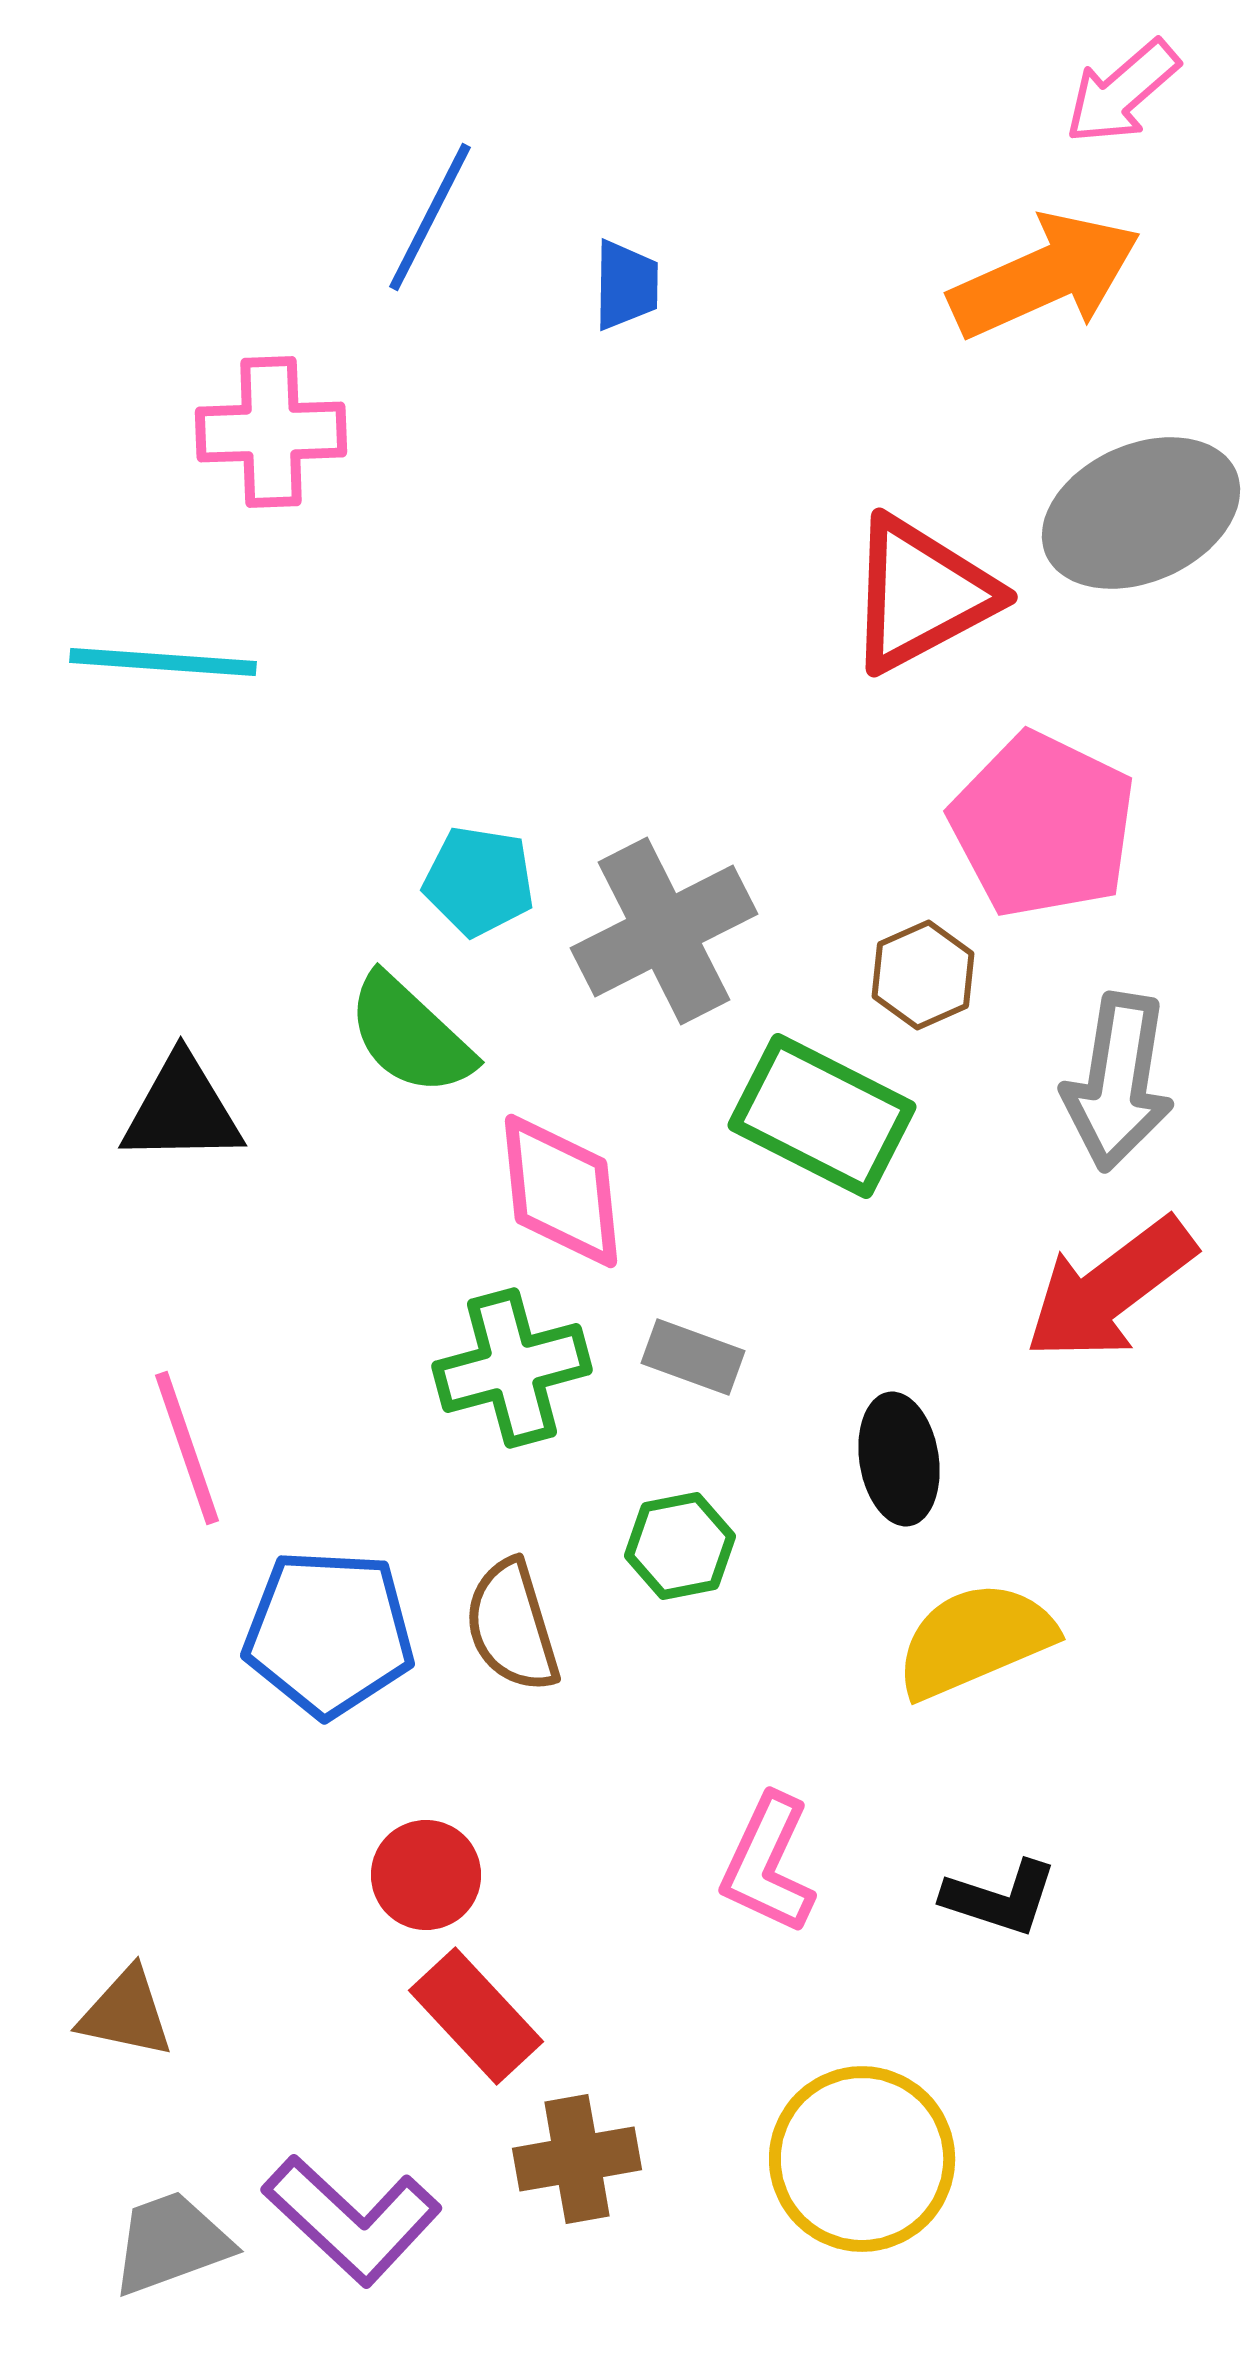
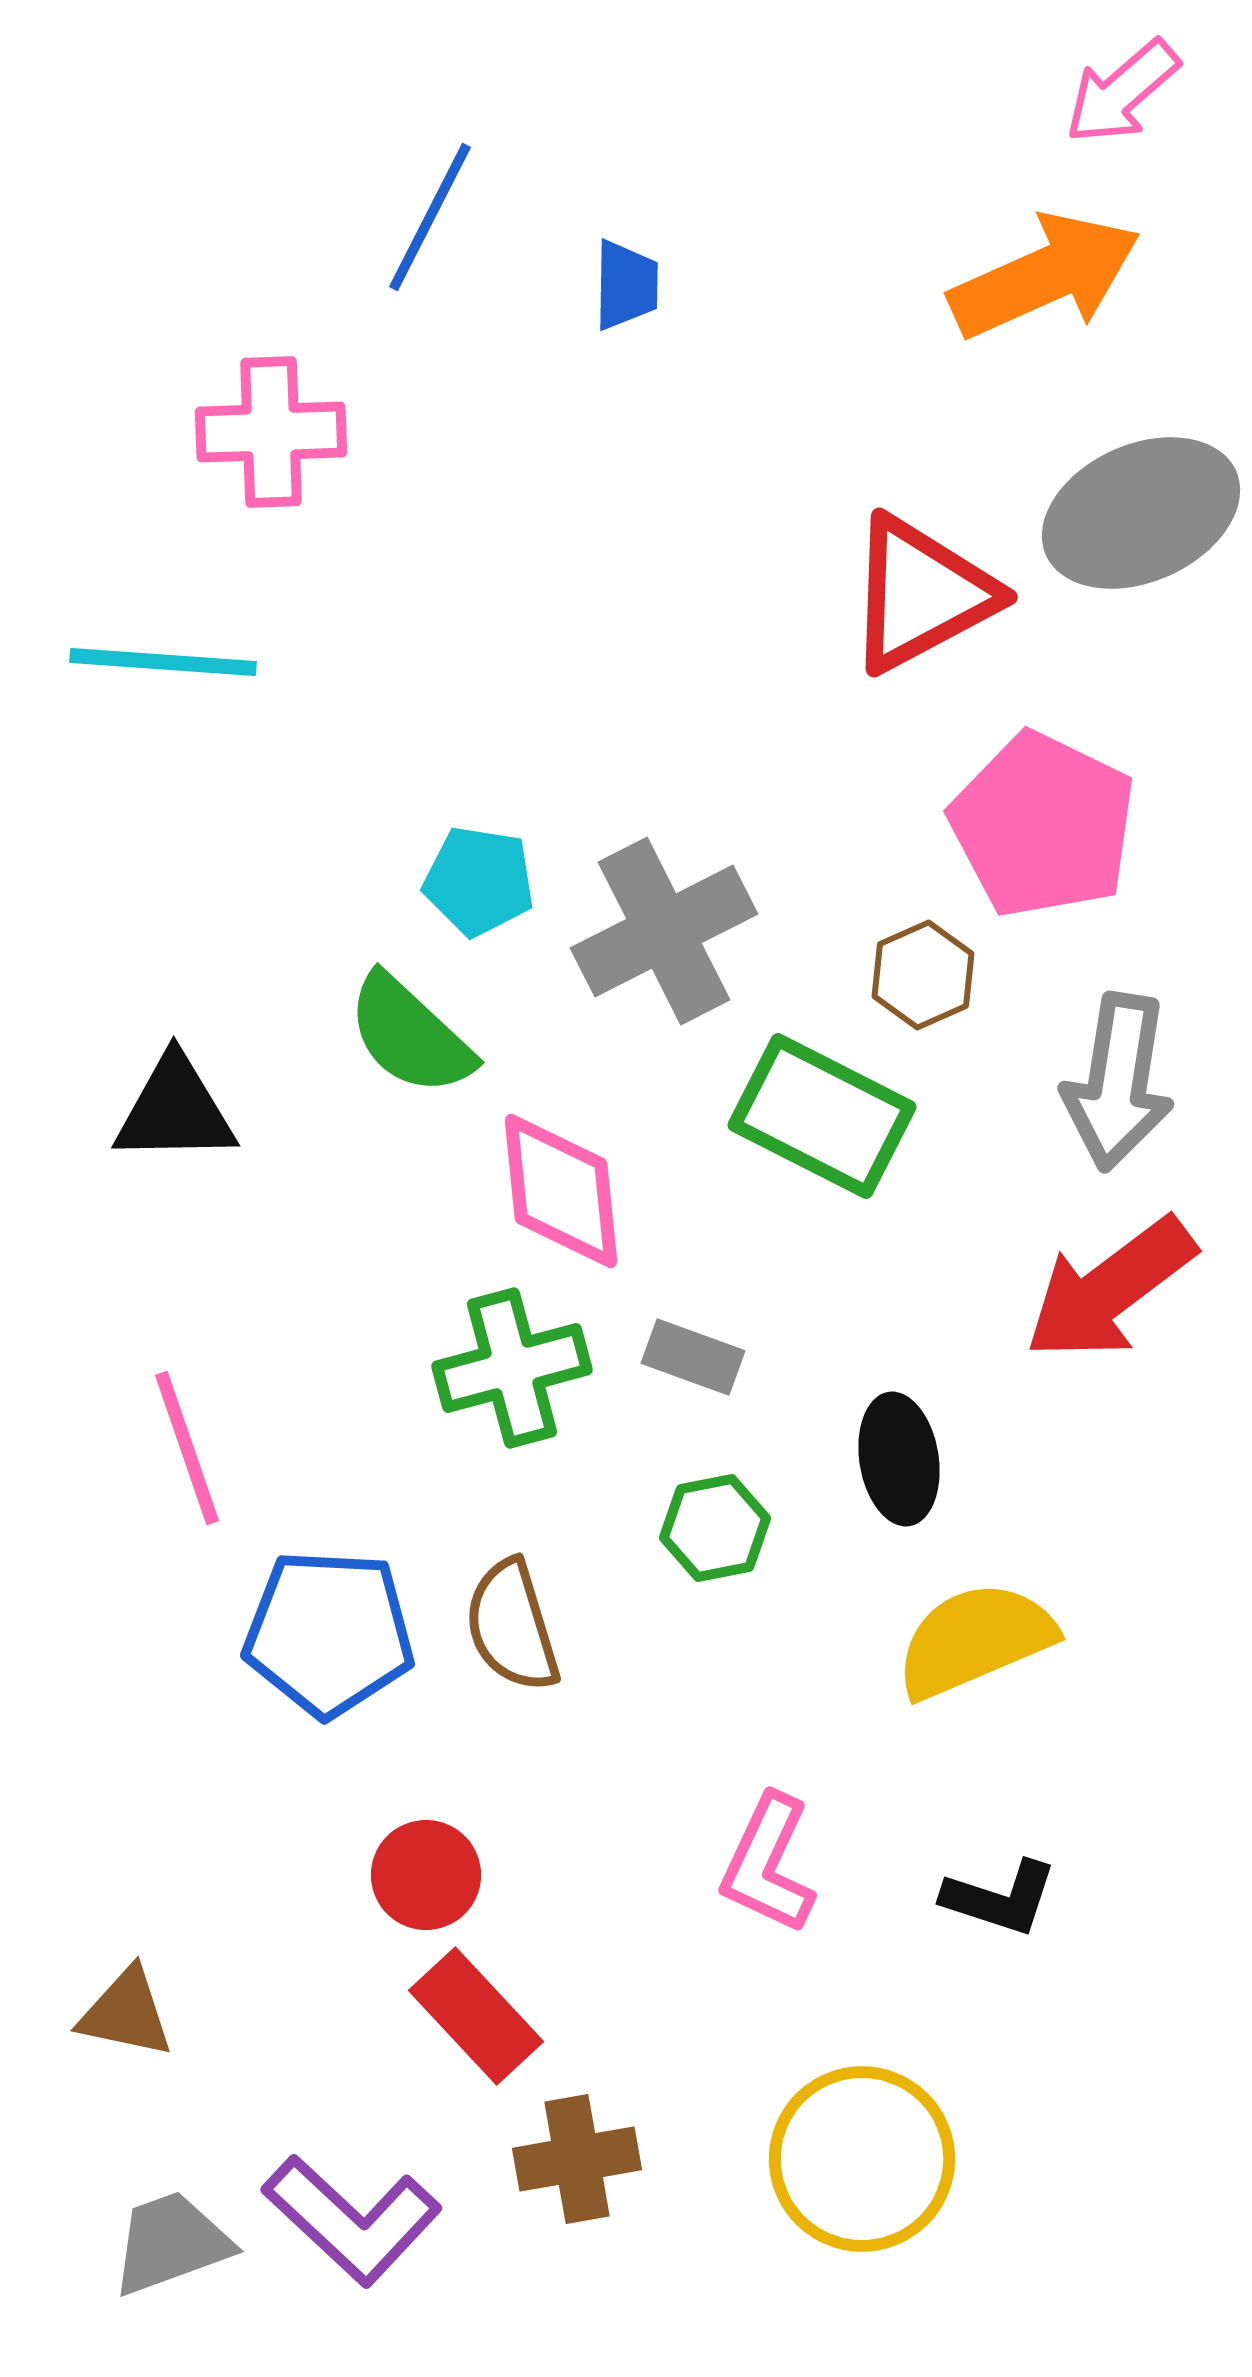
black triangle: moved 7 px left
green hexagon: moved 35 px right, 18 px up
